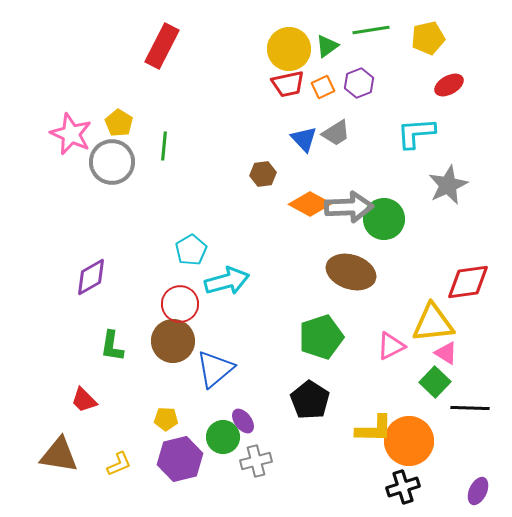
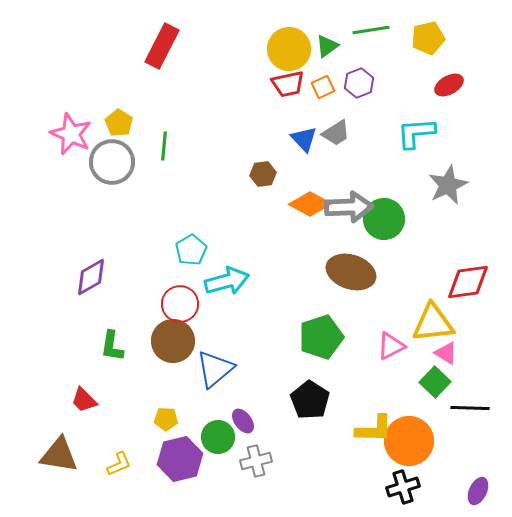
green circle at (223, 437): moved 5 px left
